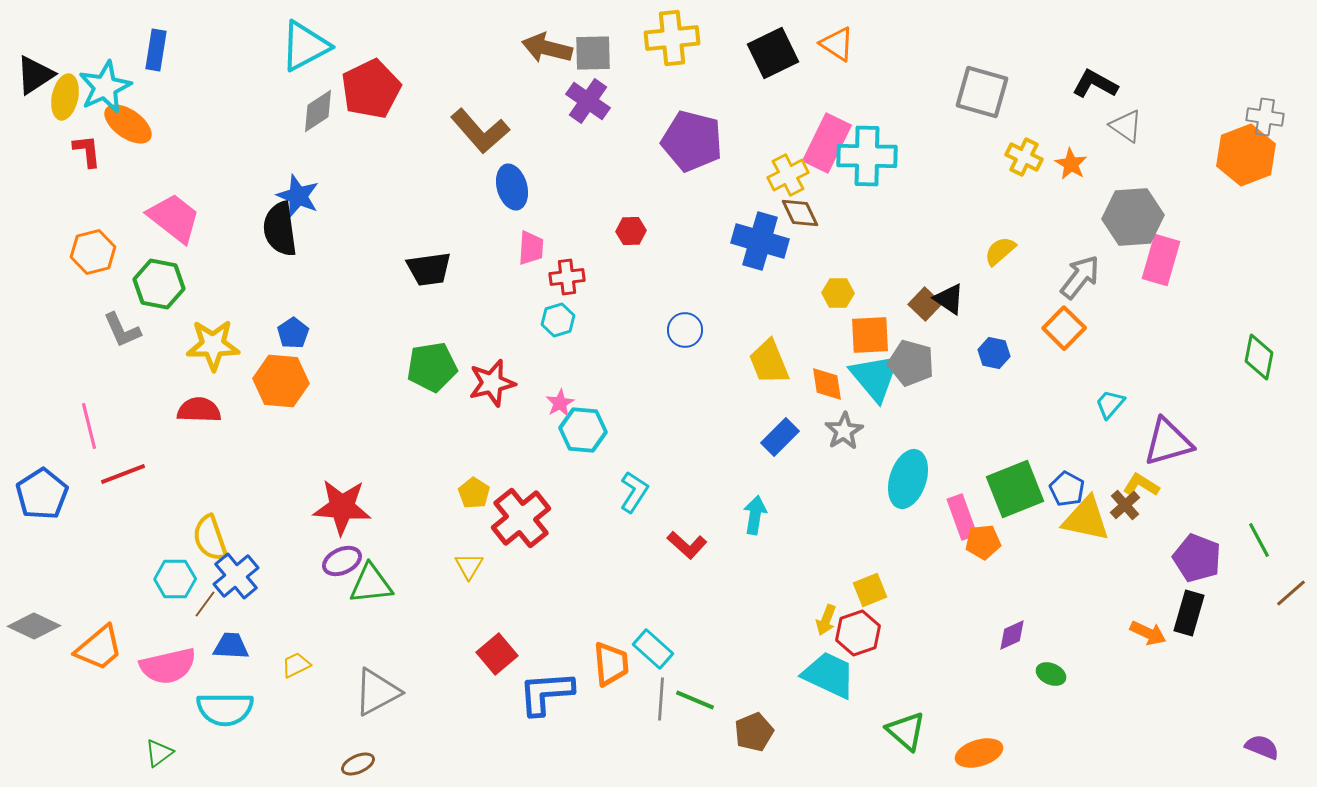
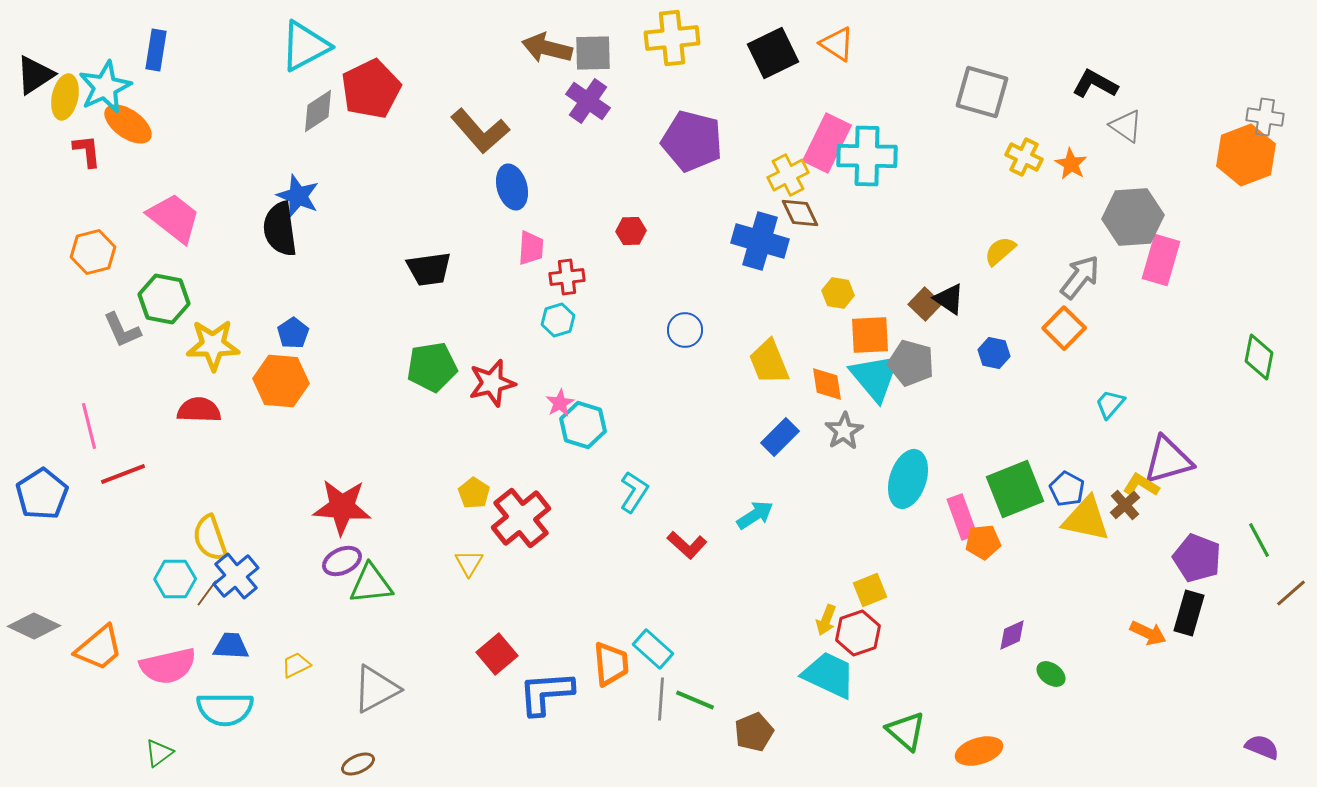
green hexagon at (159, 284): moved 5 px right, 15 px down
yellow hexagon at (838, 293): rotated 8 degrees clockwise
cyan hexagon at (583, 430): moved 5 px up; rotated 12 degrees clockwise
purple triangle at (1168, 442): moved 18 px down
cyan arrow at (755, 515): rotated 48 degrees clockwise
yellow triangle at (469, 566): moved 3 px up
brown line at (205, 604): moved 2 px right, 11 px up
green ellipse at (1051, 674): rotated 12 degrees clockwise
gray triangle at (377, 692): moved 1 px left, 3 px up
orange ellipse at (979, 753): moved 2 px up
